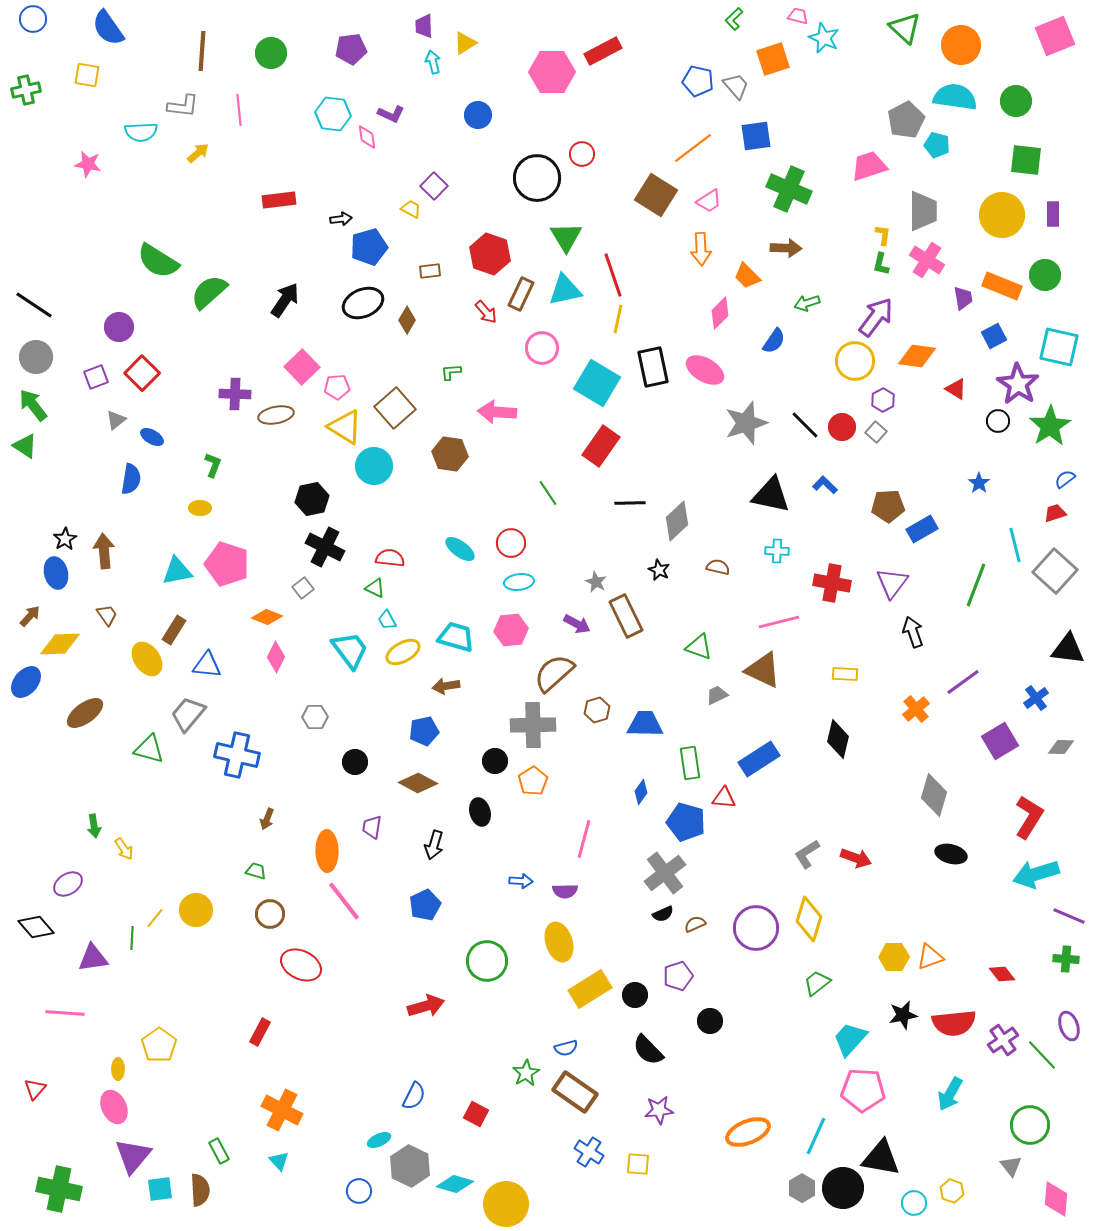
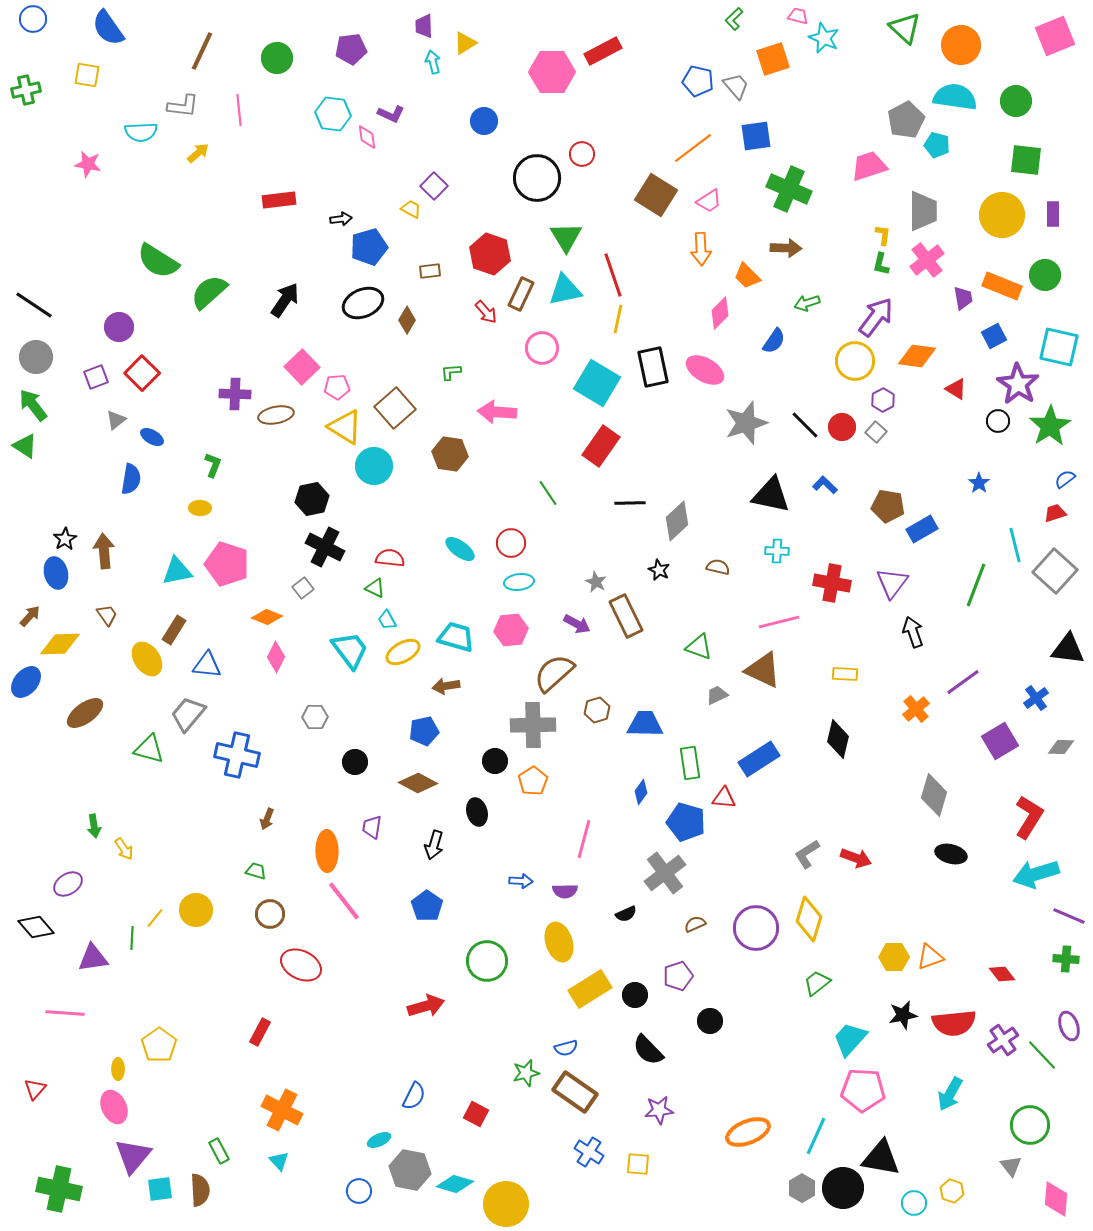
brown line at (202, 51): rotated 21 degrees clockwise
green circle at (271, 53): moved 6 px right, 5 px down
blue circle at (478, 115): moved 6 px right, 6 px down
pink cross at (927, 260): rotated 20 degrees clockwise
brown pentagon at (888, 506): rotated 12 degrees clockwise
black ellipse at (480, 812): moved 3 px left
blue pentagon at (425, 905): moved 2 px right, 1 px down; rotated 12 degrees counterclockwise
black semicircle at (663, 914): moved 37 px left
green star at (526, 1073): rotated 16 degrees clockwise
gray hexagon at (410, 1166): moved 4 px down; rotated 15 degrees counterclockwise
